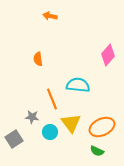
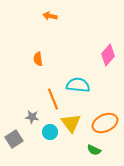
orange line: moved 1 px right
orange ellipse: moved 3 px right, 4 px up
green semicircle: moved 3 px left, 1 px up
